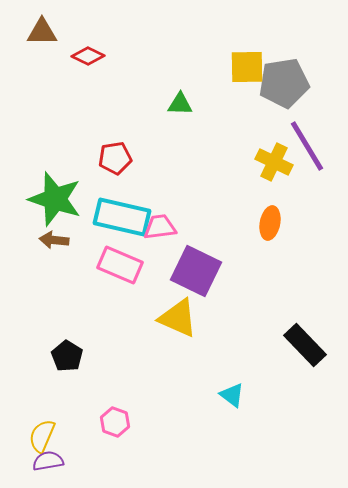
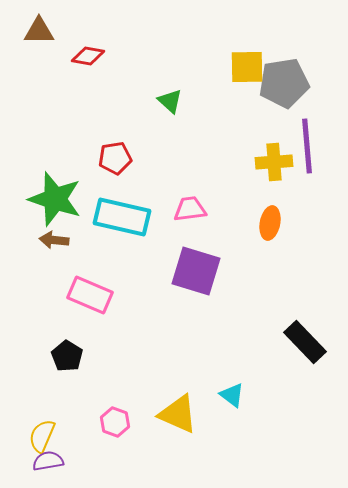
brown triangle: moved 3 px left, 1 px up
red diamond: rotated 16 degrees counterclockwise
green triangle: moved 10 px left, 3 px up; rotated 40 degrees clockwise
purple line: rotated 26 degrees clockwise
yellow cross: rotated 30 degrees counterclockwise
pink trapezoid: moved 30 px right, 18 px up
pink rectangle: moved 30 px left, 30 px down
purple square: rotated 9 degrees counterclockwise
yellow triangle: moved 96 px down
black rectangle: moved 3 px up
